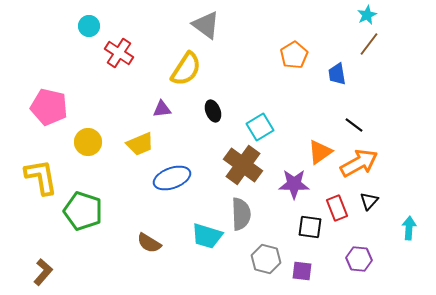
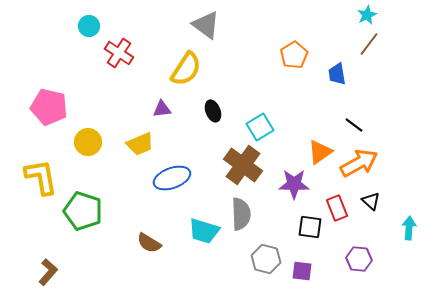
black triangle: moved 2 px right; rotated 30 degrees counterclockwise
cyan trapezoid: moved 3 px left, 5 px up
brown L-shape: moved 5 px right
